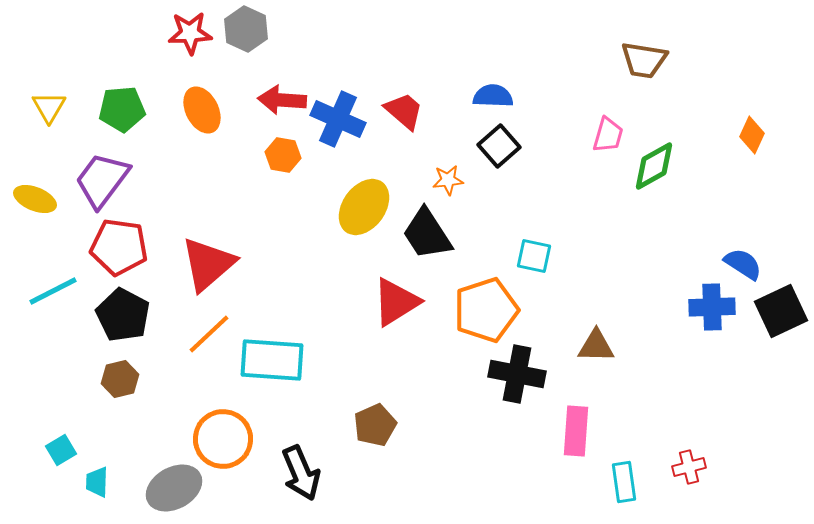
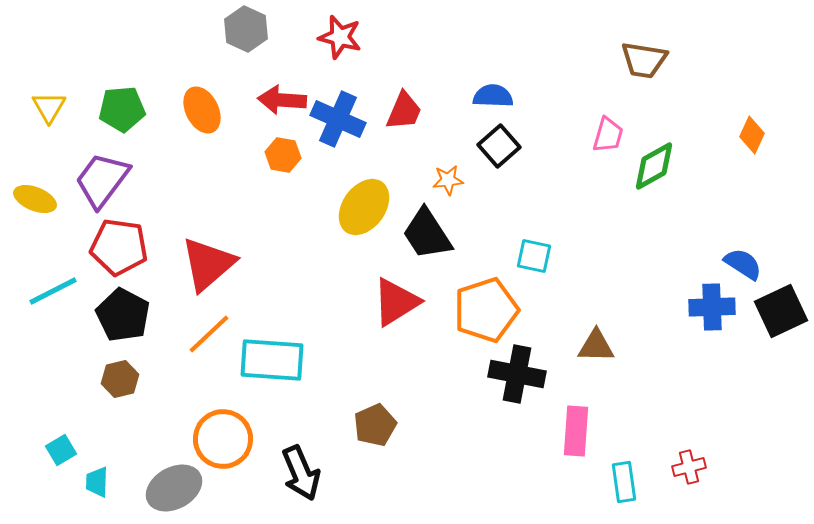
red star at (190, 33): moved 150 px right, 4 px down; rotated 18 degrees clockwise
red trapezoid at (404, 111): rotated 72 degrees clockwise
